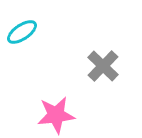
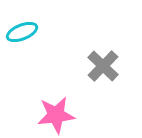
cyan ellipse: rotated 12 degrees clockwise
